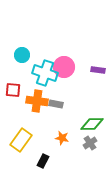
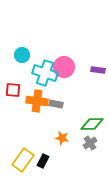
yellow rectangle: moved 2 px right, 20 px down
